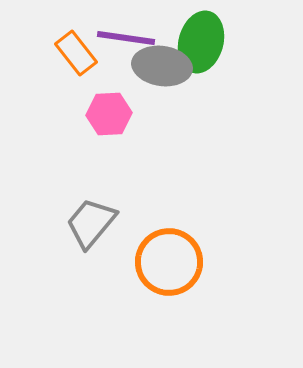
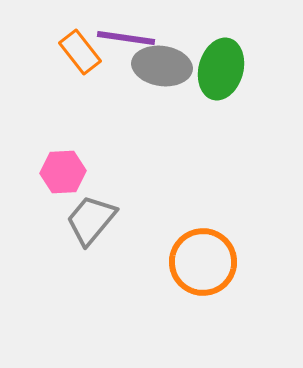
green ellipse: moved 20 px right, 27 px down
orange rectangle: moved 4 px right, 1 px up
pink hexagon: moved 46 px left, 58 px down
gray trapezoid: moved 3 px up
orange circle: moved 34 px right
